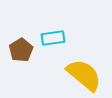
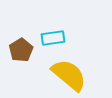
yellow semicircle: moved 15 px left
